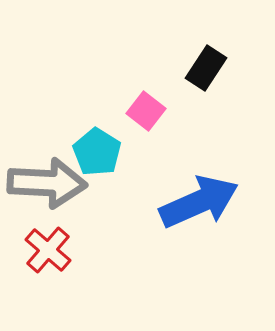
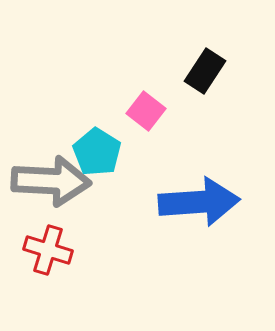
black rectangle: moved 1 px left, 3 px down
gray arrow: moved 4 px right, 2 px up
blue arrow: rotated 20 degrees clockwise
red cross: rotated 24 degrees counterclockwise
